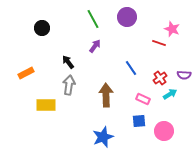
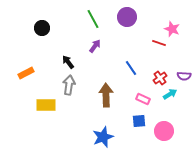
purple semicircle: moved 1 px down
